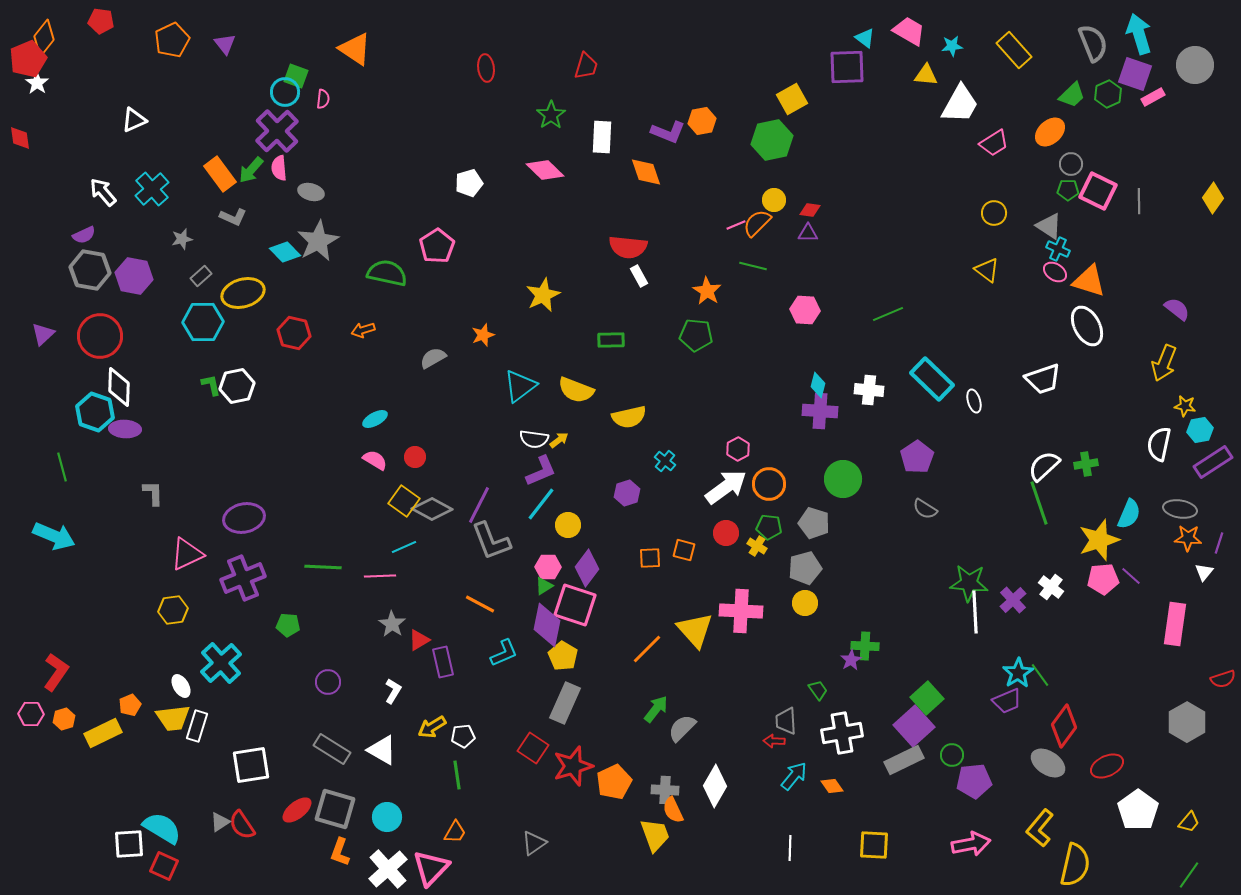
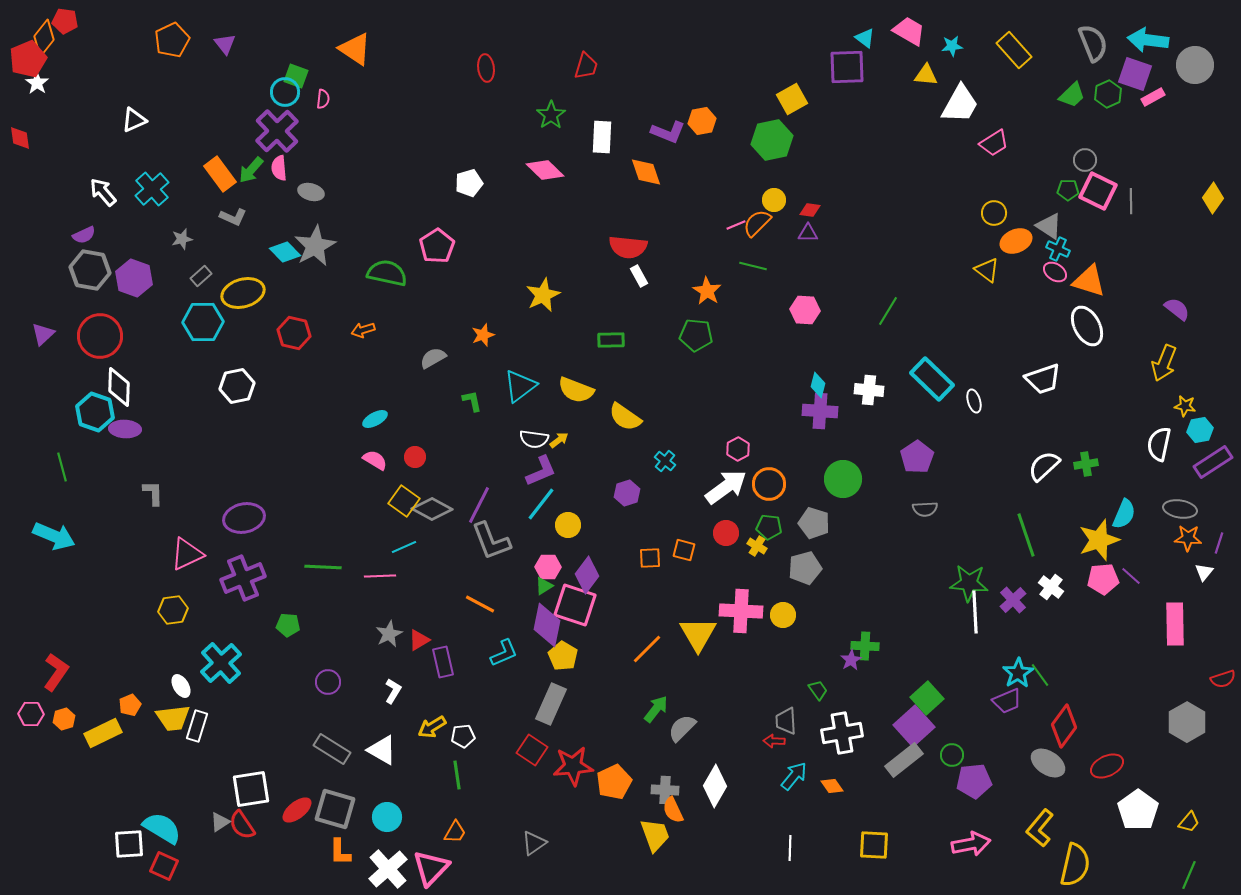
red pentagon at (101, 21): moved 36 px left
cyan arrow at (1139, 34): moved 9 px right, 6 px down; rotated 66 degrees counterclockwise
orange ellipse at (1050, 132): moved 34 px left, 109 px down; rotated 20 degrees clockwise
gray circle at (1071, 164): moved 14 px right, 4 px up
gray line at (1139, 201): moved 8 px left
gray star at (318, 241): moved 3 px left, 5 px down
purple hexagon at (134, 276): moved 2 px down; rotated 9 degrees clockwise
green line at (888, 314): moved 3 px up; rotated 36 degrees counterclockwise
green L-shape at (211, 385): moved 261 px right, 16 px down
yellow semicircle at (629, 417): moved 4 px left; rotated 48 degrees clockwise
green line at (1039, 503): moved 13 px left, 32 px down
gray semicircle at (925, 509): rotated 35 degrees counterclockwise
cyan semicircle at (1129, 514): moved 5 px left
purple diamond at (587, 568): moved 7 px down
yellow circle at (805, 603): moved 22 px left, 12 px down
gray star at (392, 624): moved 3 px left, 10 px down; rotated 12 degrees clockwise
pink rectangle at (1175, 624): rotated 9 degrees counterclockwise
yellow triangle at (695, 630): moved 3 px right, 4 px down; rotated 12 degrees clockwise
gray rectangle at (565, 703): moved 14 px left, 1 px down
red square at (533, 748): moved 1 px left, 2 px down
gray rectangle at (904, 760): rotated 12 degrees counterclockwise
white square at (251, 765): moved 24 px down
red star at (573, 766): rotated 12 degrees clockwise
orange L-shape at (340, 852): rotated 20 degrees counterclockwise
green line at (1189, 875): rotated 12 degrees counterclockwise
